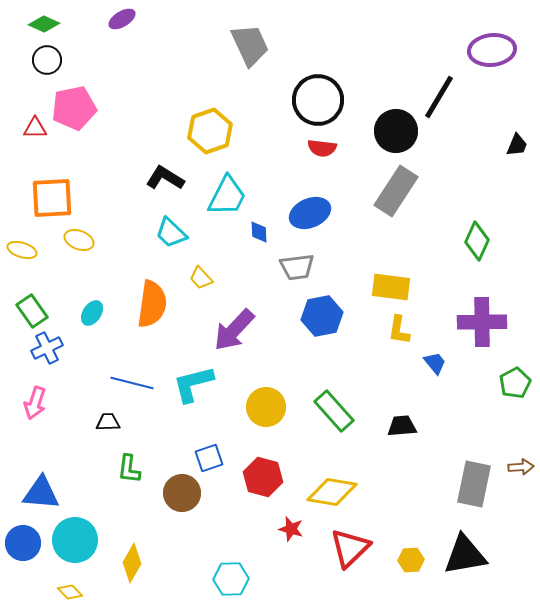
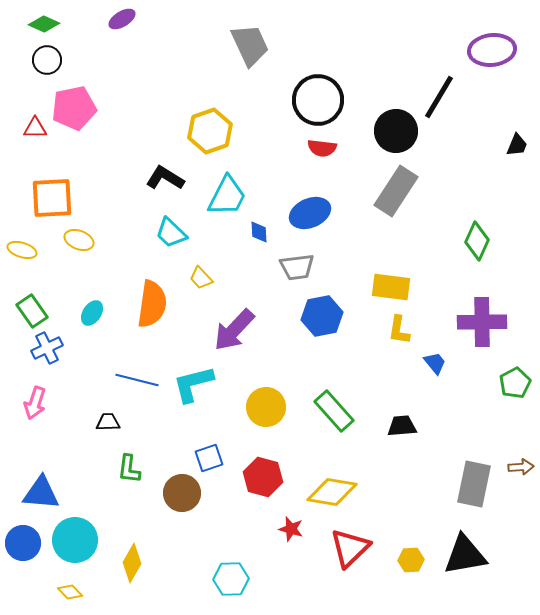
blue line at (132, 383): moved 5 px right, 3 px up
